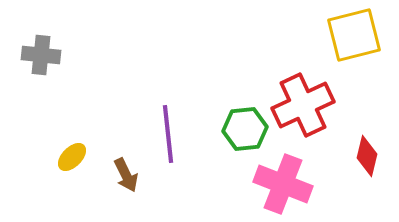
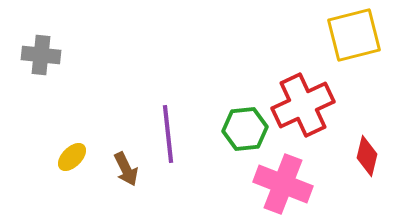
brown arrow: moved 6 px up
